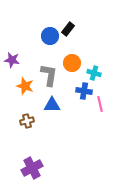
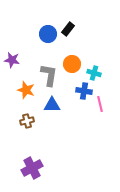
blue circle: moved 2 px left, 2 px up
orange circle: moved 1 px down
orange star: moved 1 px right, 4 px down
